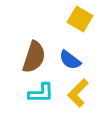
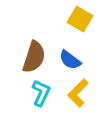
cyan L-shape: rotated 64 degrees counterclockwise
